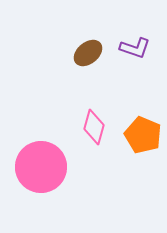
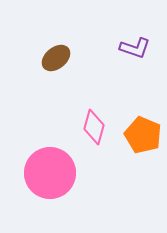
brown ellipse: moved 32 px left, 5 px down
pink circle: moved 9 px right, 6 px down
